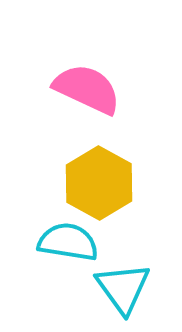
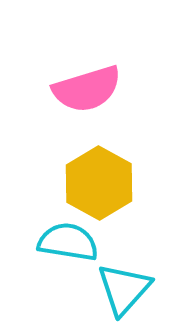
pink semicircle: rotated 138 degrees clockwise
cyan triangle: moved 1 px right, 1 px down; rotated 18 degrees clockwise
